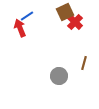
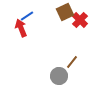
red cross: moved 5 px right, 2 px up
red arrow: moved 1 px right
brown line: moved 12 px left, 1 px up; rotated 24 degrees clockwise
